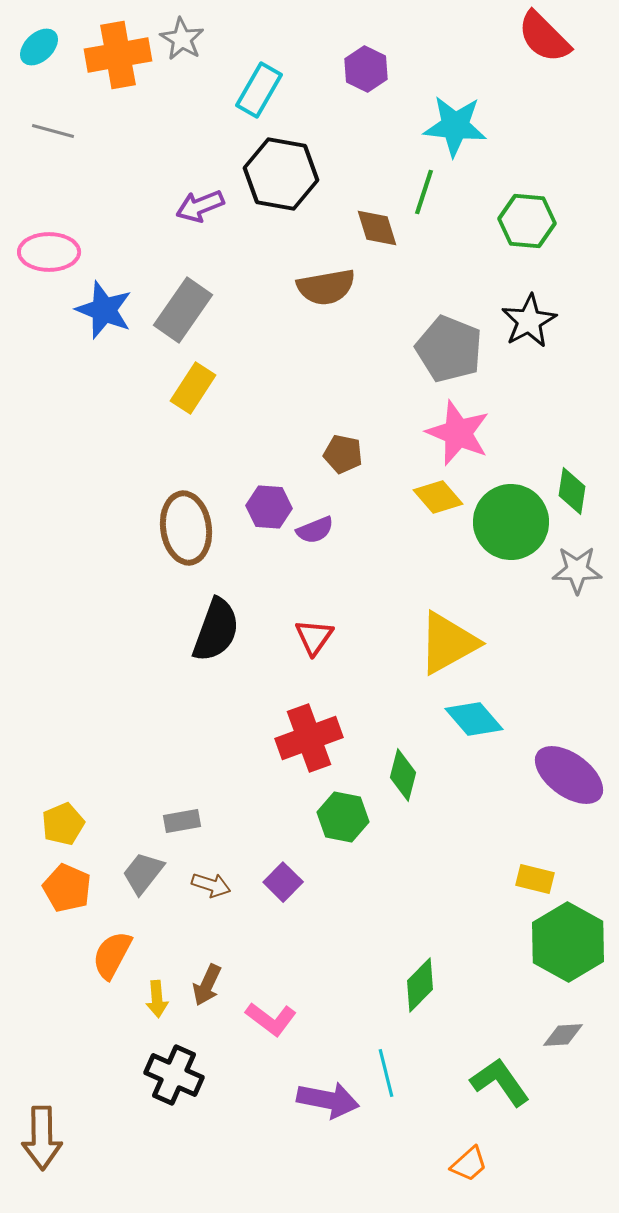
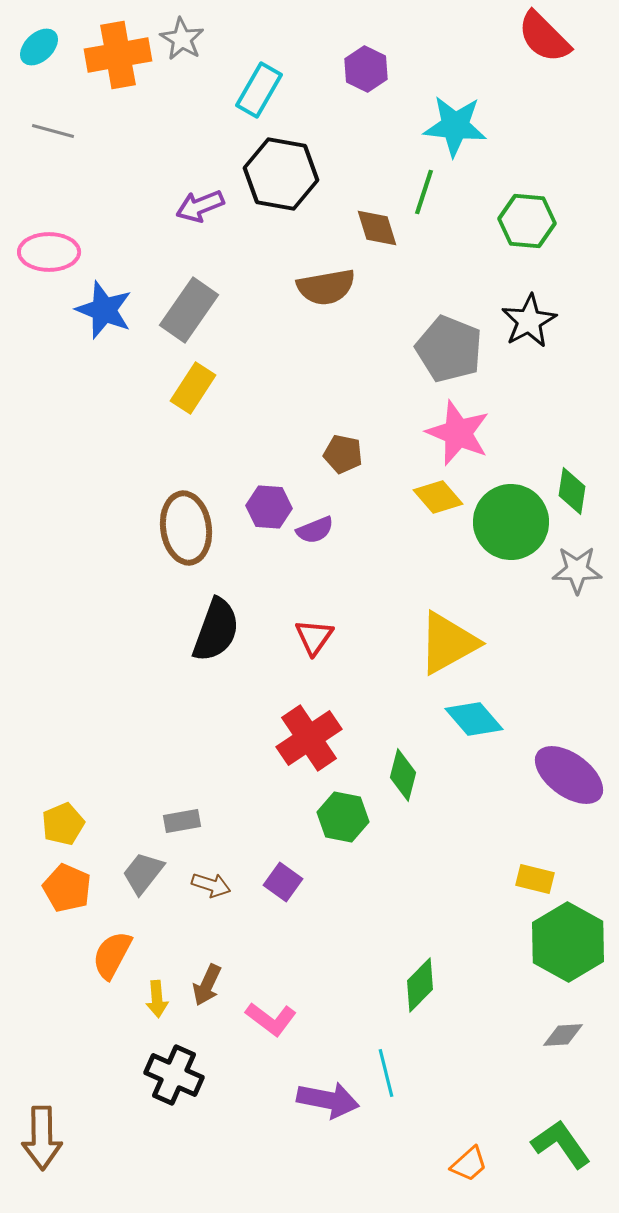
gray rectangle at (183, 310): moved 6 px right
red cross at (309, 738): rotated 14 degrees counterclockwise
purple square at (283, 882): rotated 9 degrees counterclockwise
green L-shape at (500, 1082): moved 61 px right, 62 px down
